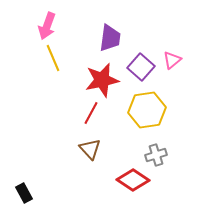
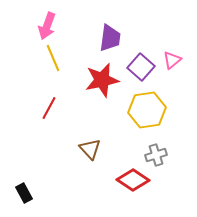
red line: moved 42 px left, 5 px up
